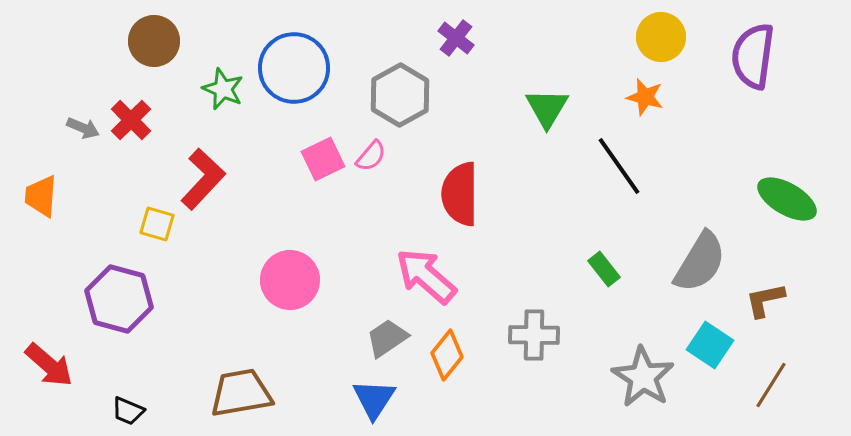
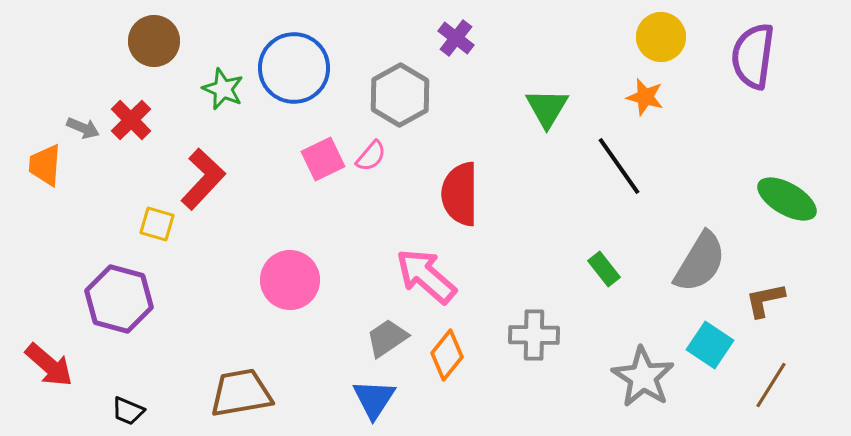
orange trapezoid: moved 4 px right, 31 px up
